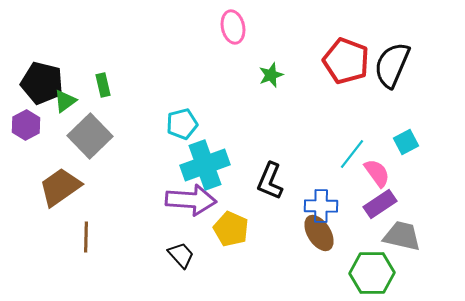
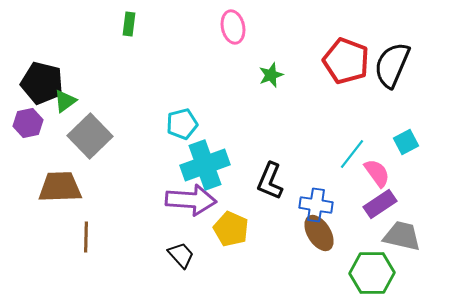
green rectangle: moved 26 px right, 61 px up; rotated 20 degrees clockwise
purple hexagon: moved 2 px right, 2 px up; rotated 16 degrees clockwise
brown trapezoid: rotated 33 degrees clockwise
blue cross: moved 5 px left, 1 px up; rotated 8 degrees clockwise
